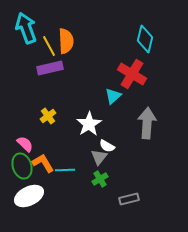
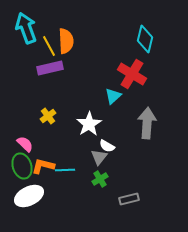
orange L-shape: moved 3 px down; rotated 45 degrees counterclockwise
